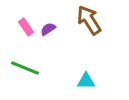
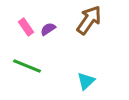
brown arrow: rotated 68 degrees clockwise
green line: moved 2 px right, 2 px up
cyan triangle: rotated 42 degrees counterclockwise
